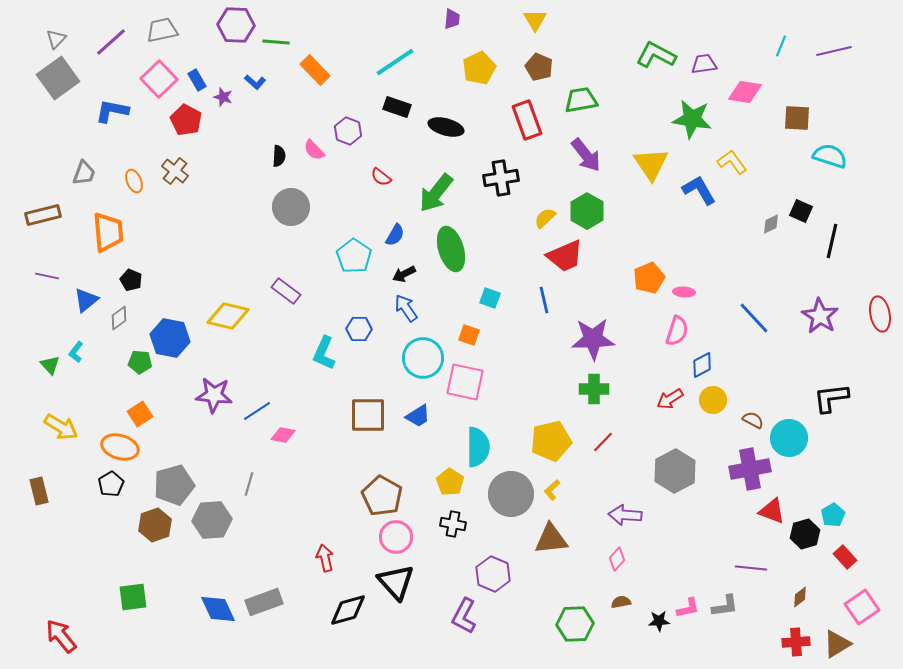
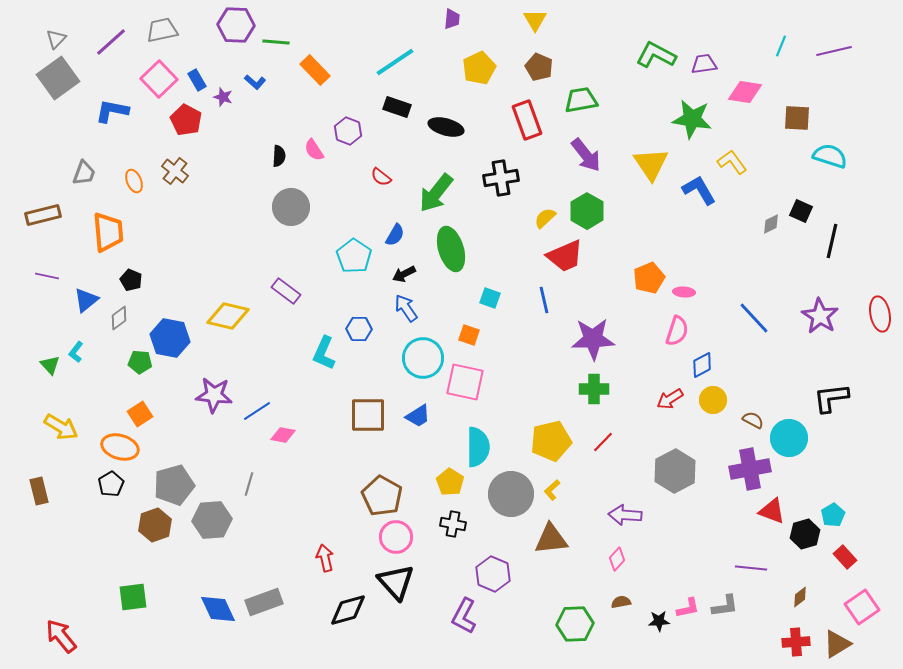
pink semicircle at (314, 150): rotated 10 degrees clockwise
